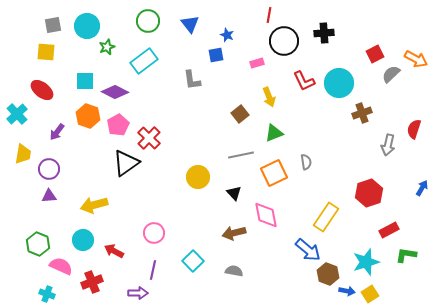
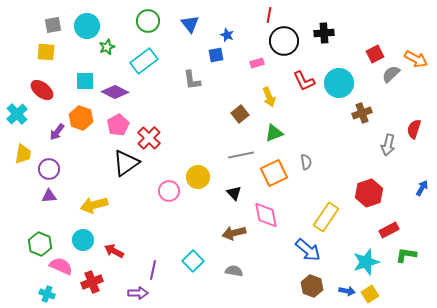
orange hexagon at (88, 116): moved 7 px left, 2 px down
pink circle at (154, 233): moved 15 px right, 42 px up
green hexagon at (38, 244): moved 2 px right
brown hexagon at (328, 274): moved 16 px left, 12 px down
